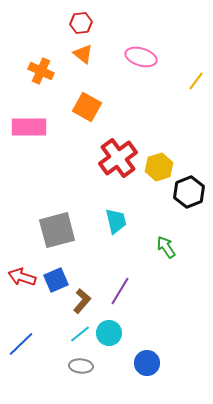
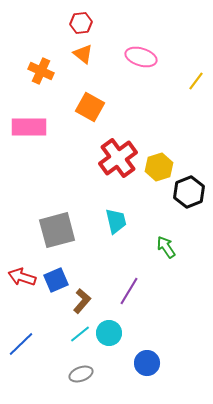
orange square: moved 3 px right
purple line: moved 9 px right
gray ellipse: moved 8 px down; rotated 25 degrees counterclockwise
